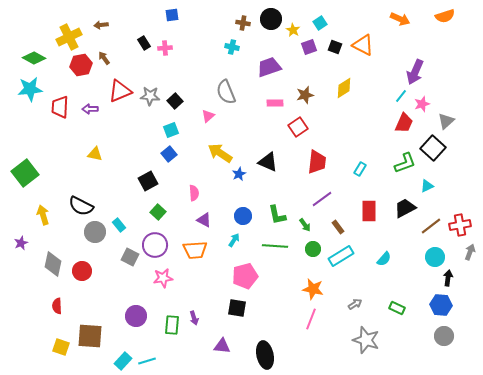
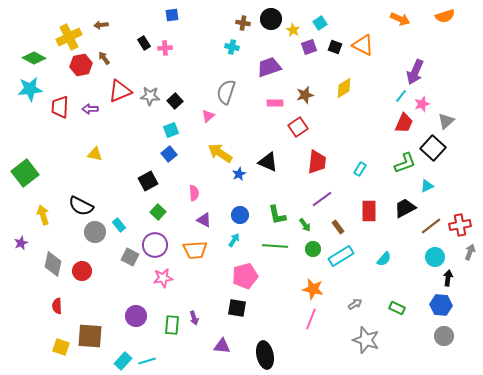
gray semicircle at (226, 92): rotated 40 degrees clockwise
blue circle at (243, 216): moved 3 px left, 1 px up
